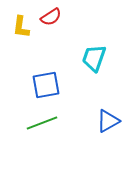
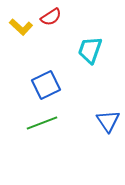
yellow L-shape: rotated 55 degrees counterclockwise
cyan trapezoid: moved 4 px left, 8 px up
blue square: rotated 16 degrees counterclockwise
blue triangle: rotated 35 degrees counterclockwise
